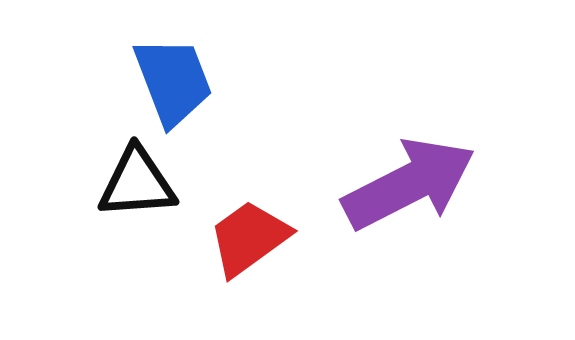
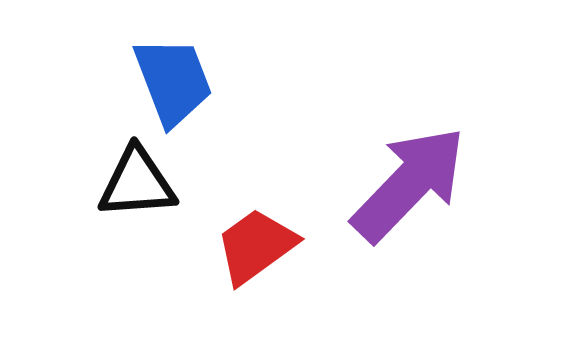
purple arrow: rotated 19 degrees counterclockwise
red trapezoid: moved 7 px right, 8 px down
